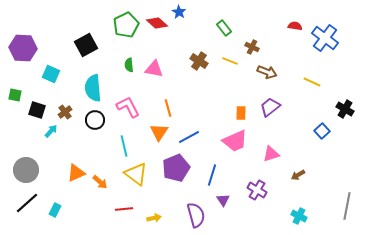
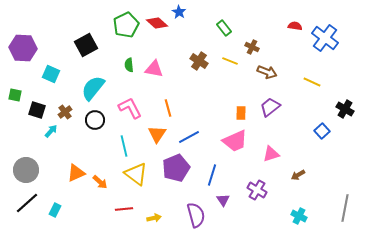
cyan semicircle at (93, 88): rotated 44 degrees clockwise
pink L-shape at (128, 107): moved 2 px right, 1 px down
orange triangle at (159, 132): moved 2 px left, 2 px down
gray line at (347, 206): moved 2 px left, 2 px down
